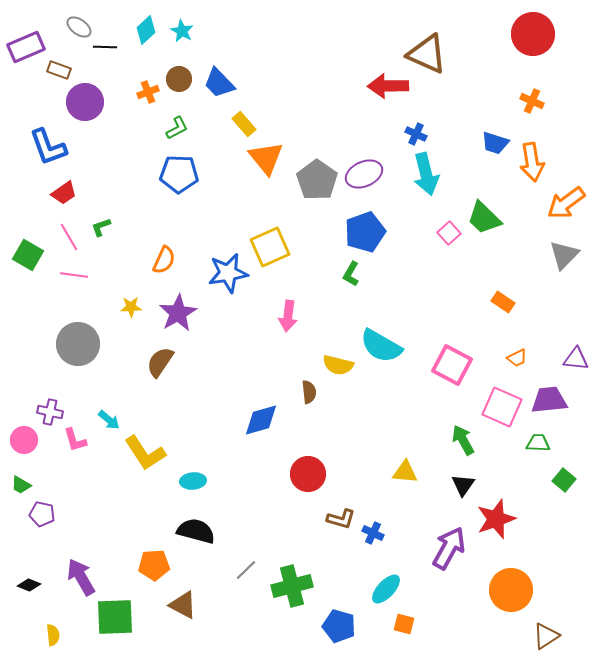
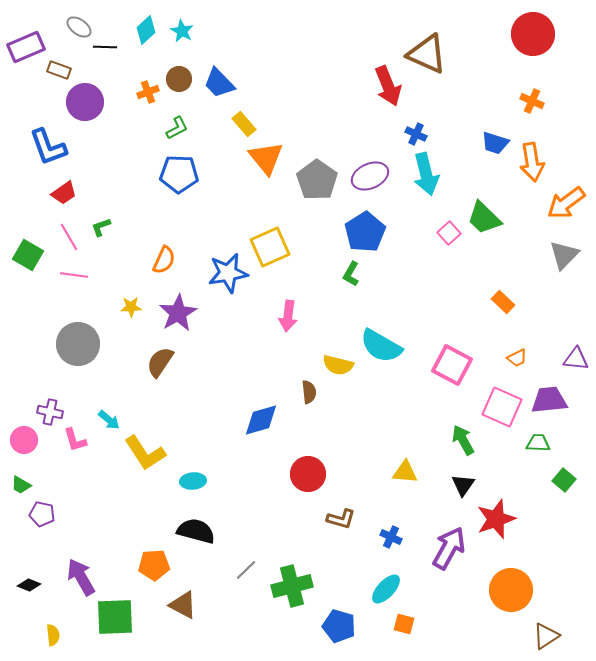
red arrow at (388, 86): rotated 111 degrees counterclockwise
purple ellipse at (364, 174): moved 6 px right, 2 px down
blue pentagon at (365, 232): rotated 12 degrees counterclockwise
orange rectangle at (503, 302): rotated 10 degrees clockwise
blue cross at (373, 533): moved 18 px right, 4 px down
